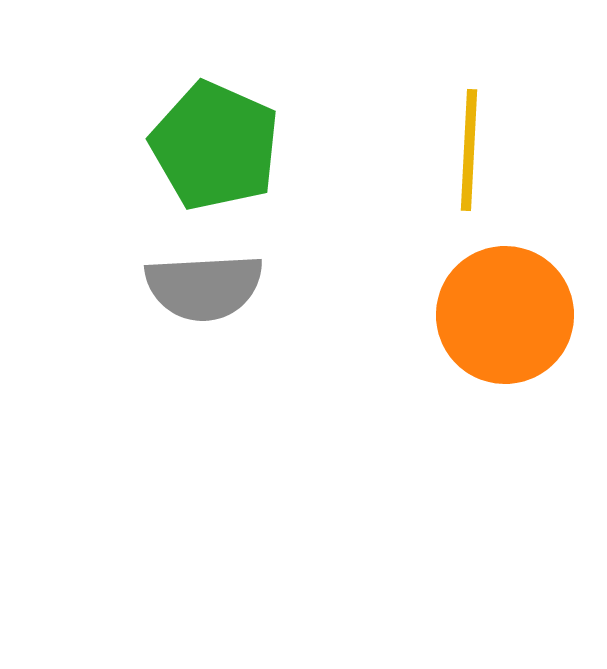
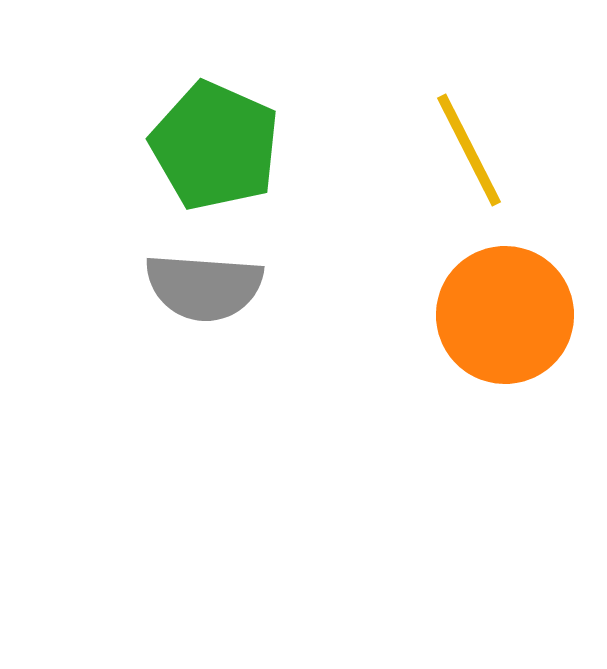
yellow line: rotated 30 degrees counterclockwise
gray semicircle: rotated 7 degrees clockwise
